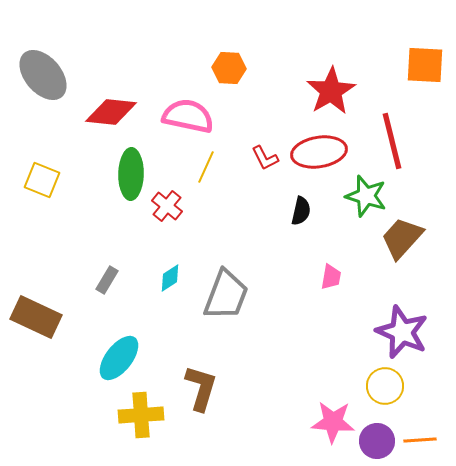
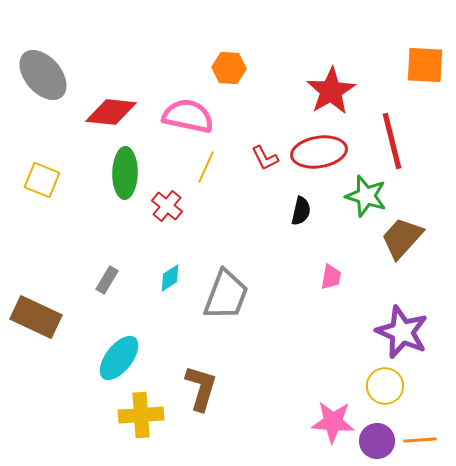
green ellipse: moved 6 px left, 1 px up
